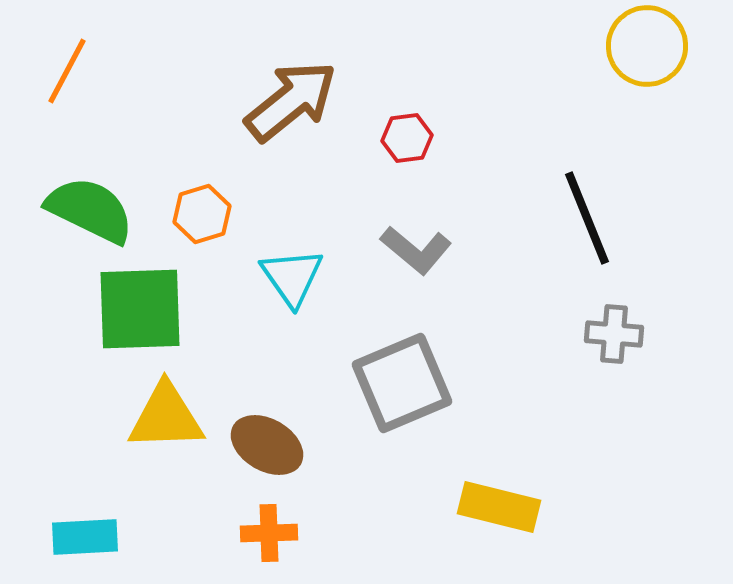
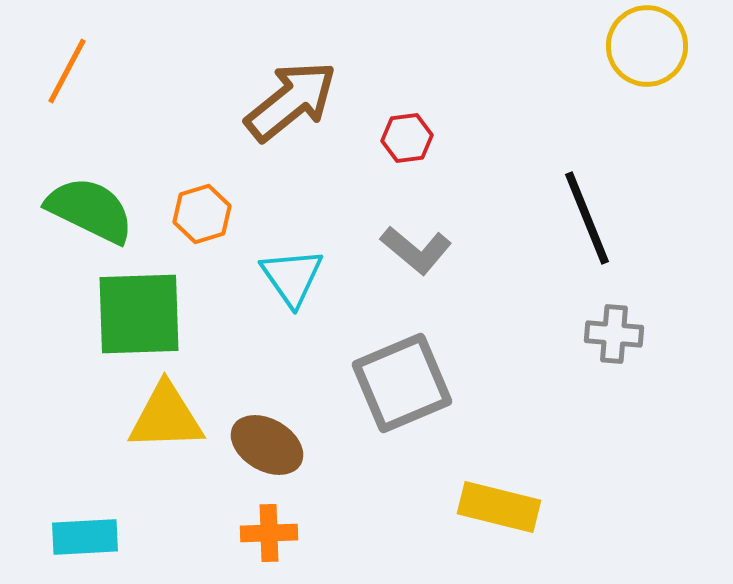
green square: moved 1 px left, 5 px down
